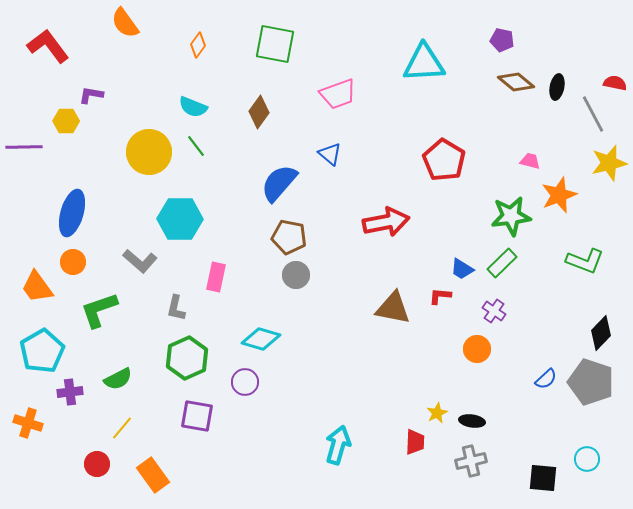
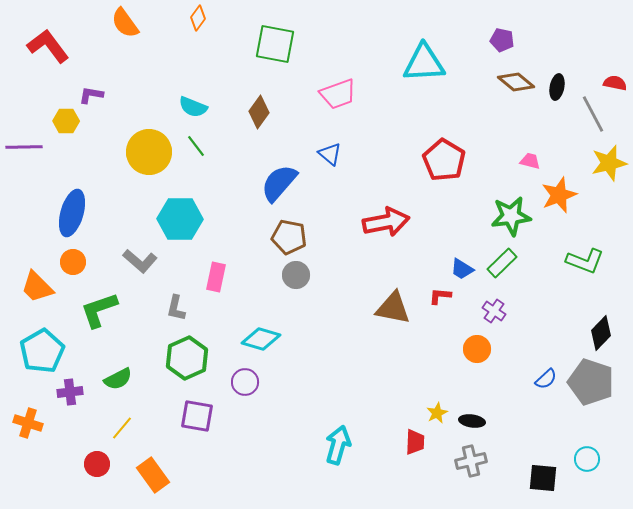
orange diamond at (198, 45): moved 27 px up
orange trapezoid at (37, 287): rotated 9 degrees counterclockwise
